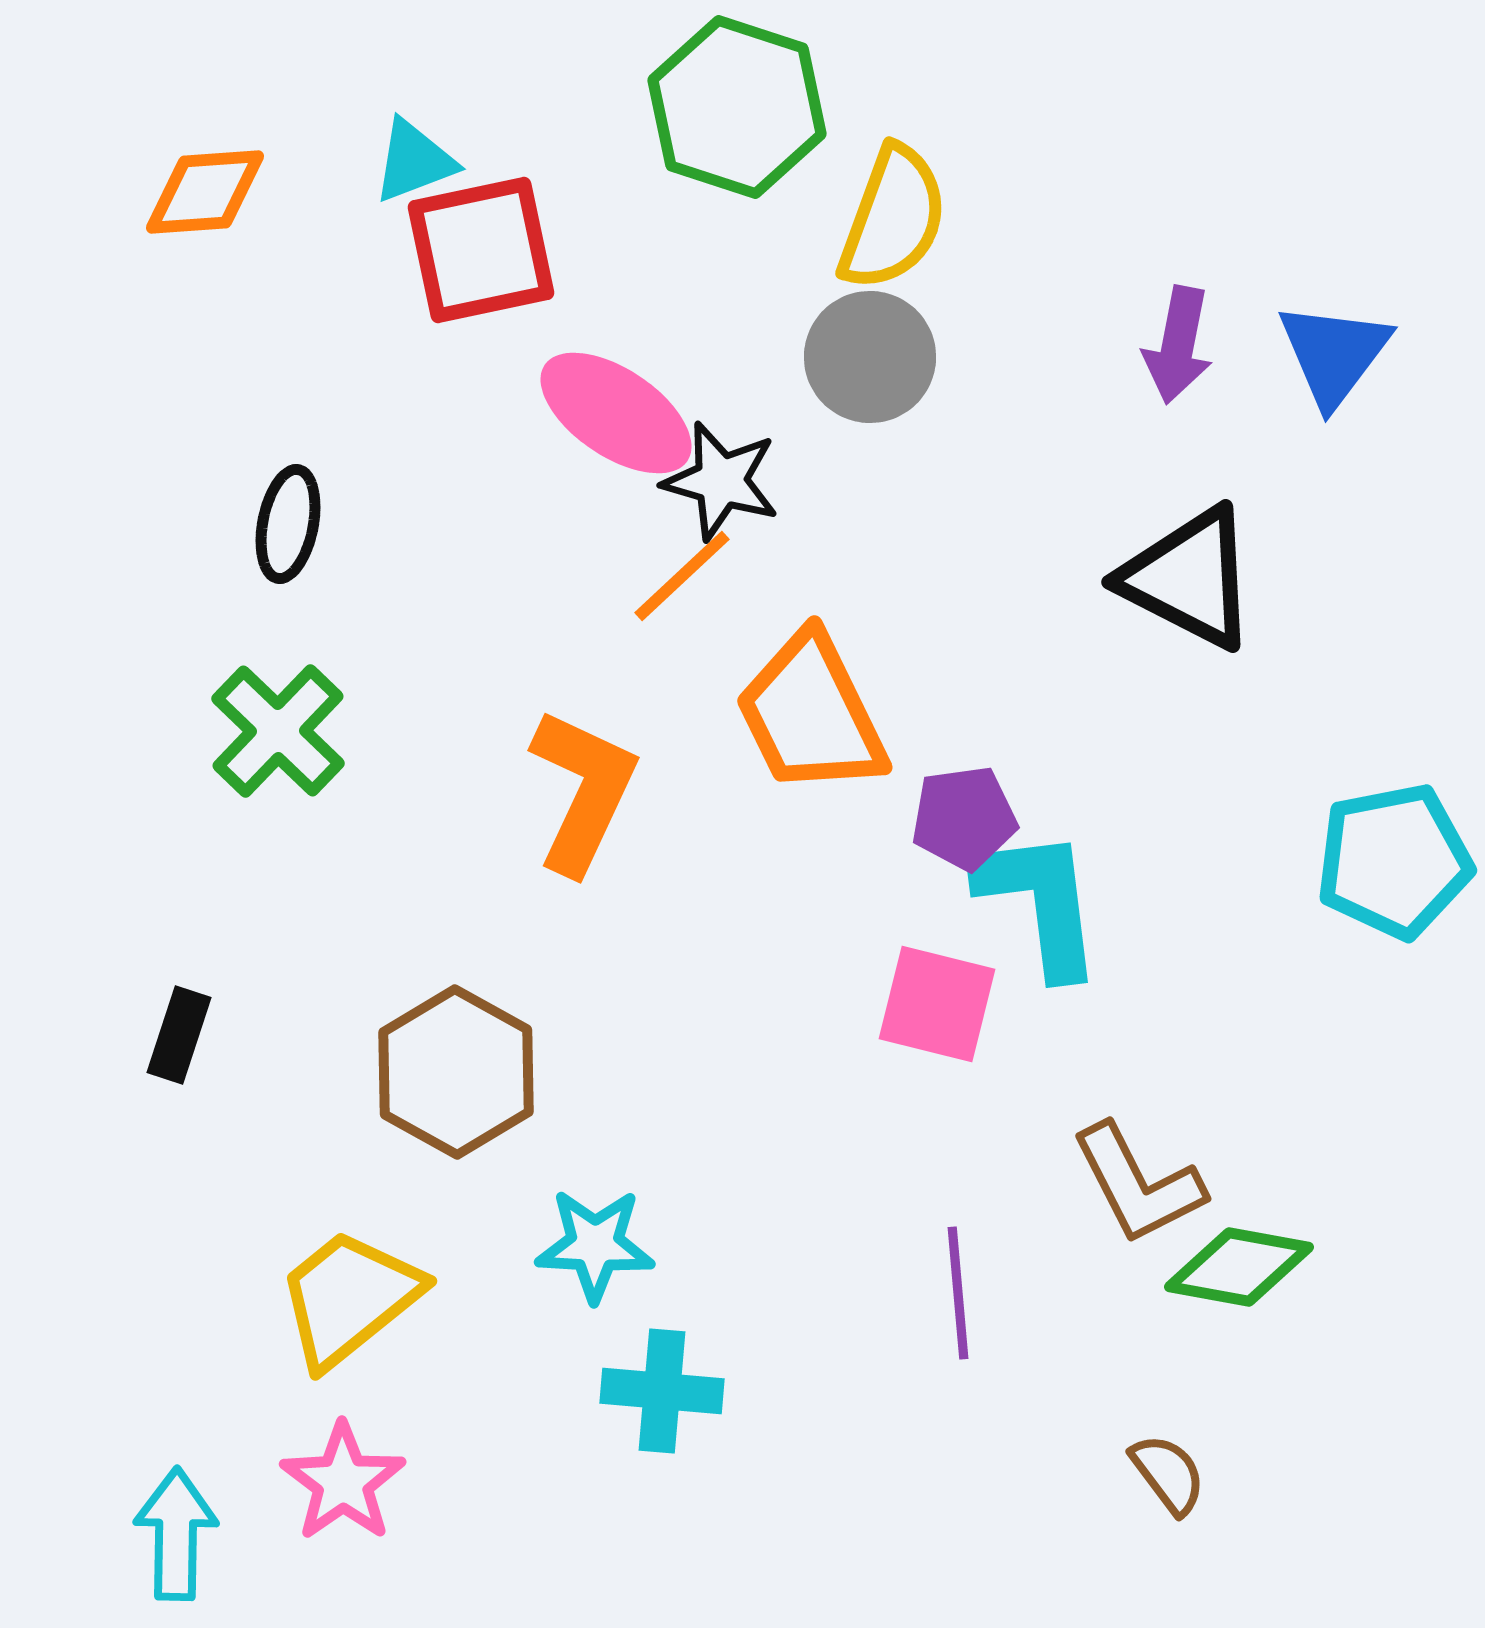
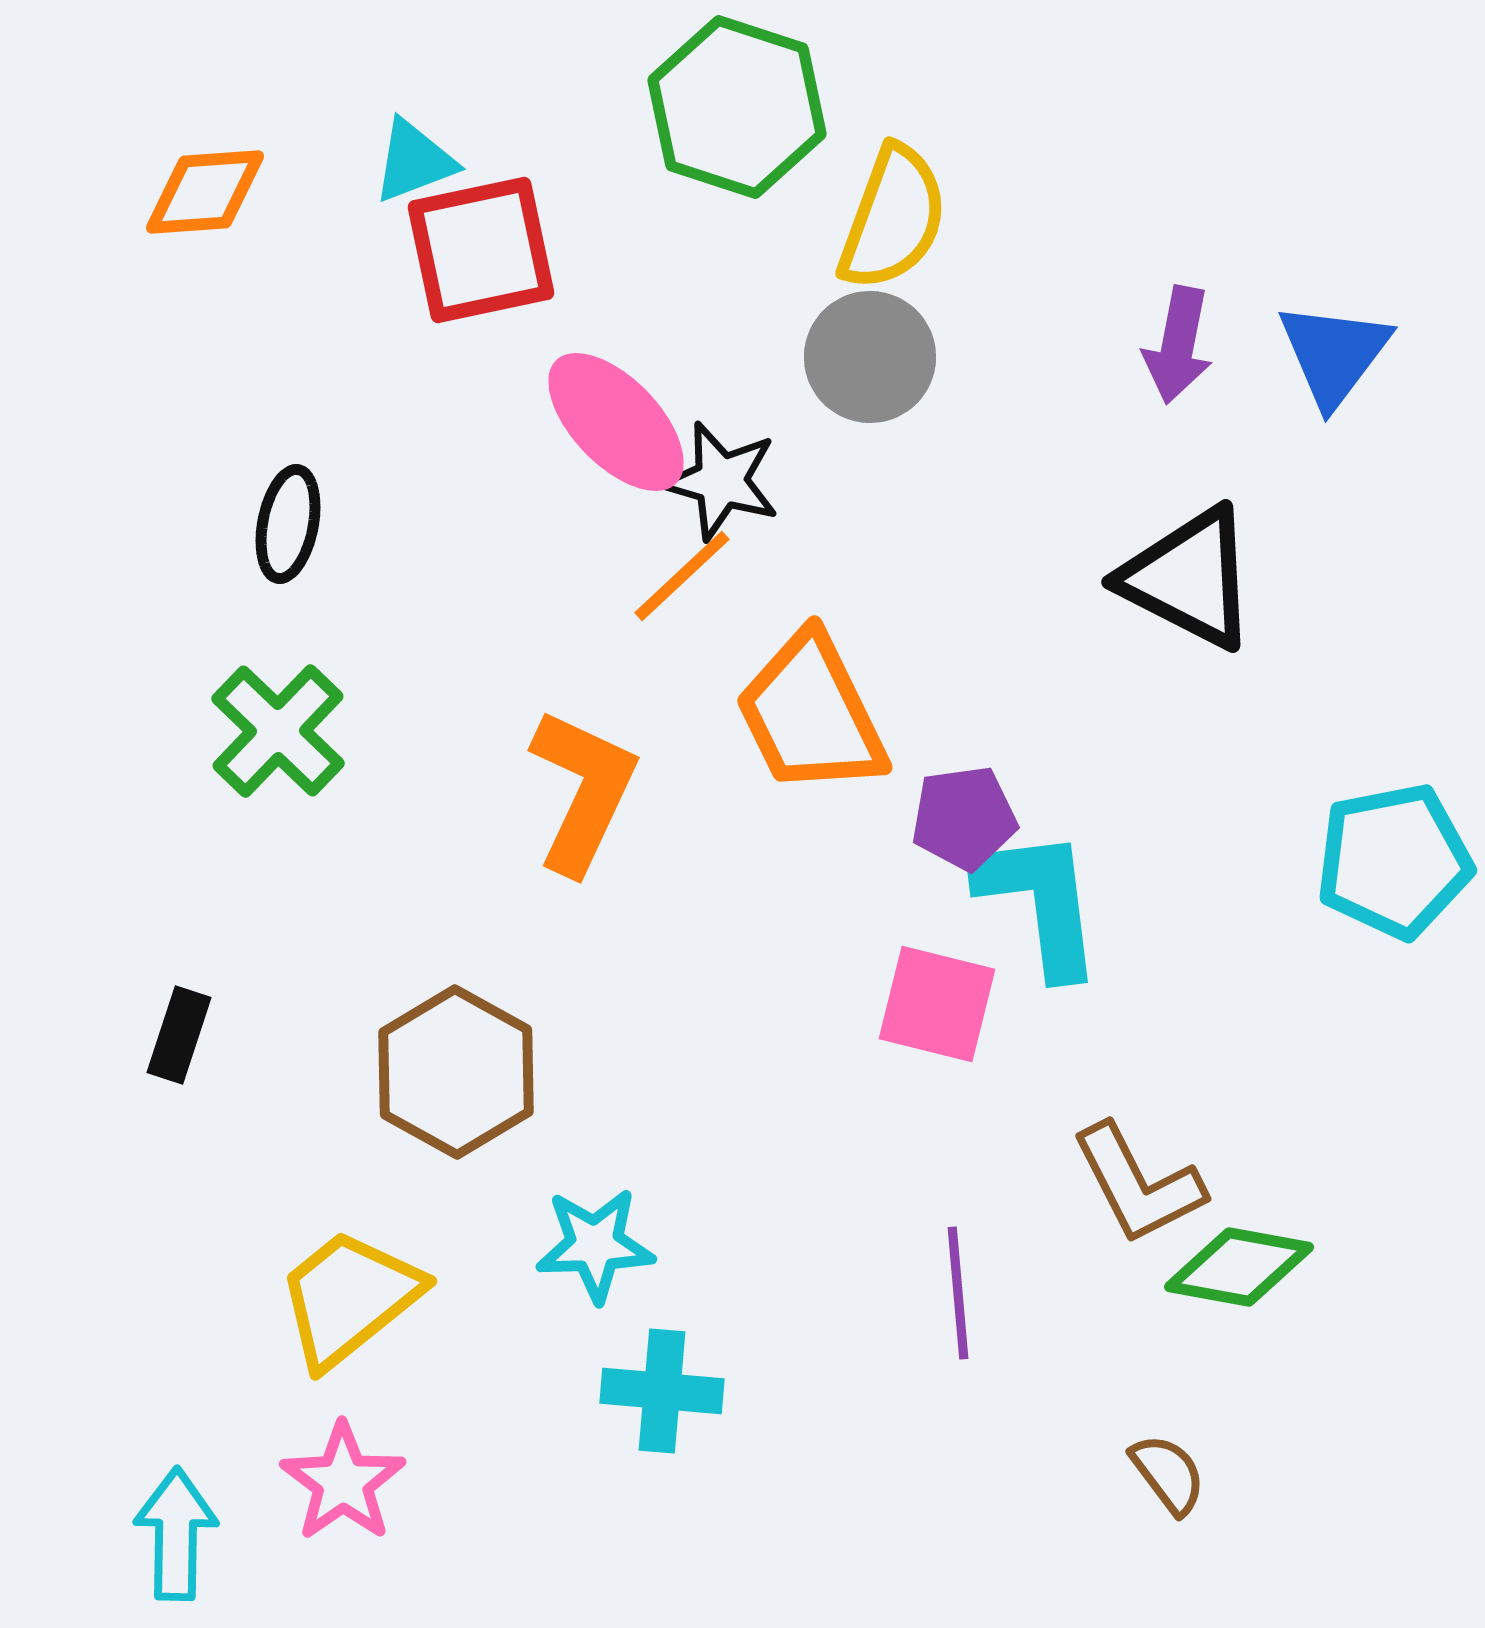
pink ellipse: moved 9 px down; rotated 12 degrees clockwise
cyan star: rotated 5 degrees counterclockwise
